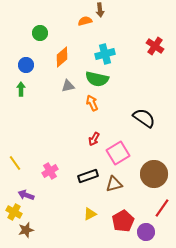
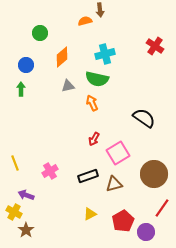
yellow line: rotated 14 degrees clockwise
brown star: rotated 21 degrees counterclockwise
